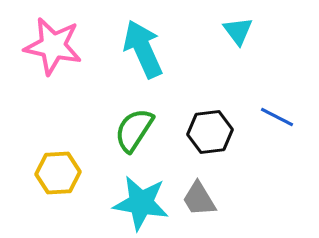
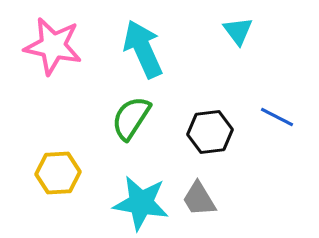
green semicircle: moved 3 px left, 12 px up
